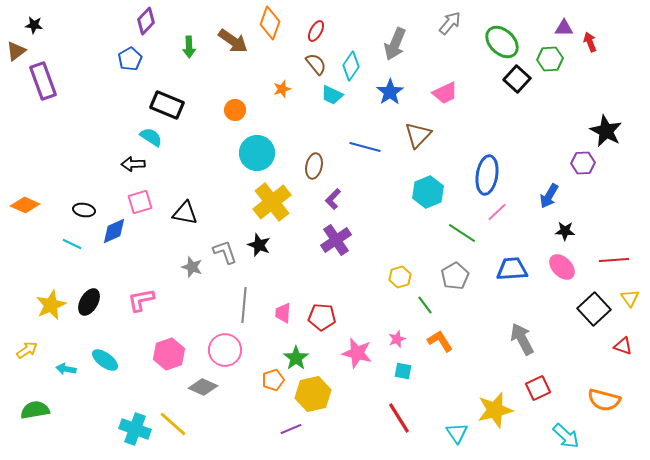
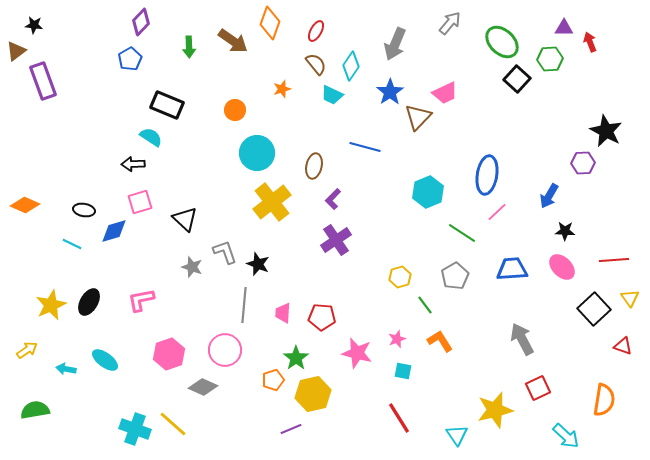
purple diamond at (146, 21): moved 5 px left, 1 px down
brown triangle at (418, 135): moved 18 px up
black triangle at (185, 213): moved 6 px down; rotated 32 degrees clockwise
blue diamond at (114, 231): rotated 8 degrees clockwise
black star at (259, 245): moved 1 px left, 19 px down
orange semicircle at (604, 400): rotated 96 degrees counterclockwise
cyan triangle at (457, 433): moved 2 px down
